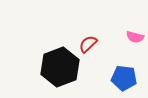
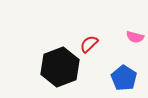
red semicircle: moved 1 px right
blue pentagon: rotated 25 degrees clockwise
